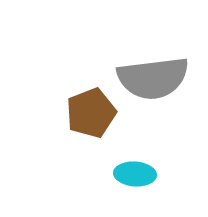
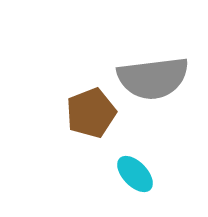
cyan ellipse: rotated 42 degrees clockwise
